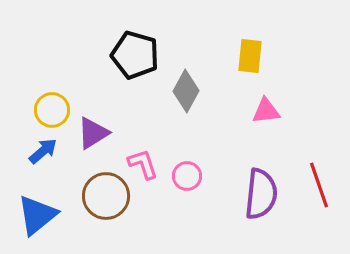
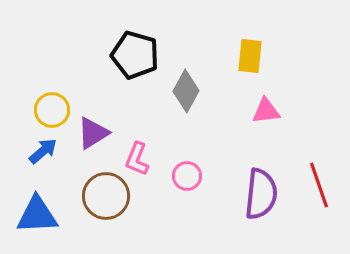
pink L-shape: moved 6 px left, 5 px up; rotated 140 degrees counterclockwise
blue triangle: rotated 36 degrees clockwise
